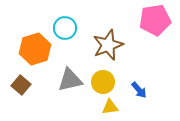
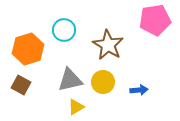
cyan circle: moved 1 px left, 2 px down
brown star: rotated 20 degrees counterclockwise
orange hexagon: moved 7 px left
brown square: rotated 12 degrees counterclockwise
blue arrow: rotated 54 degrees counterclockwise
yellow triangle: moved 34 px left; rotated 24 degrees counterclockwise
